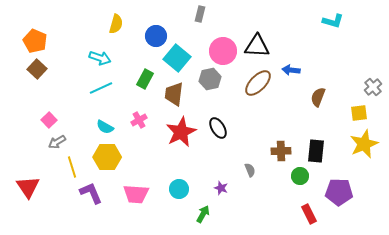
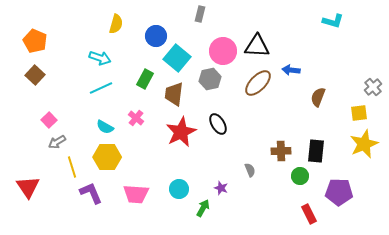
brown square: moved 2 px left, 6 px down
pink cross: moved 3 px left, 2 px up; rotated 21 degrees counterclockwise
black ellipse: moved 4 px up
green arrow: moved 6 px up
